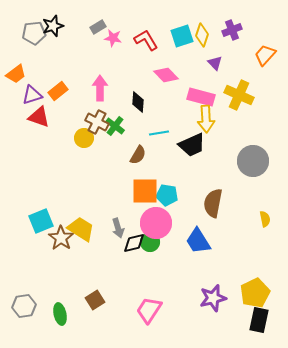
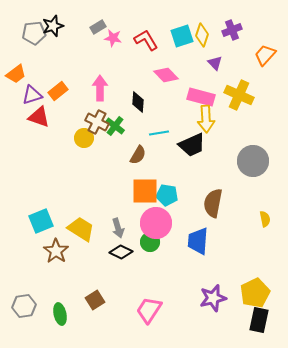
brown star at (61, 238): moved 5 px left, 13 px down
blue trapezoid at (198, 241): rotated 36 degrees clockwise
black diamond at (134, 243): moved 13 px left, 9 px down; rotated 40 degrees clockwise
